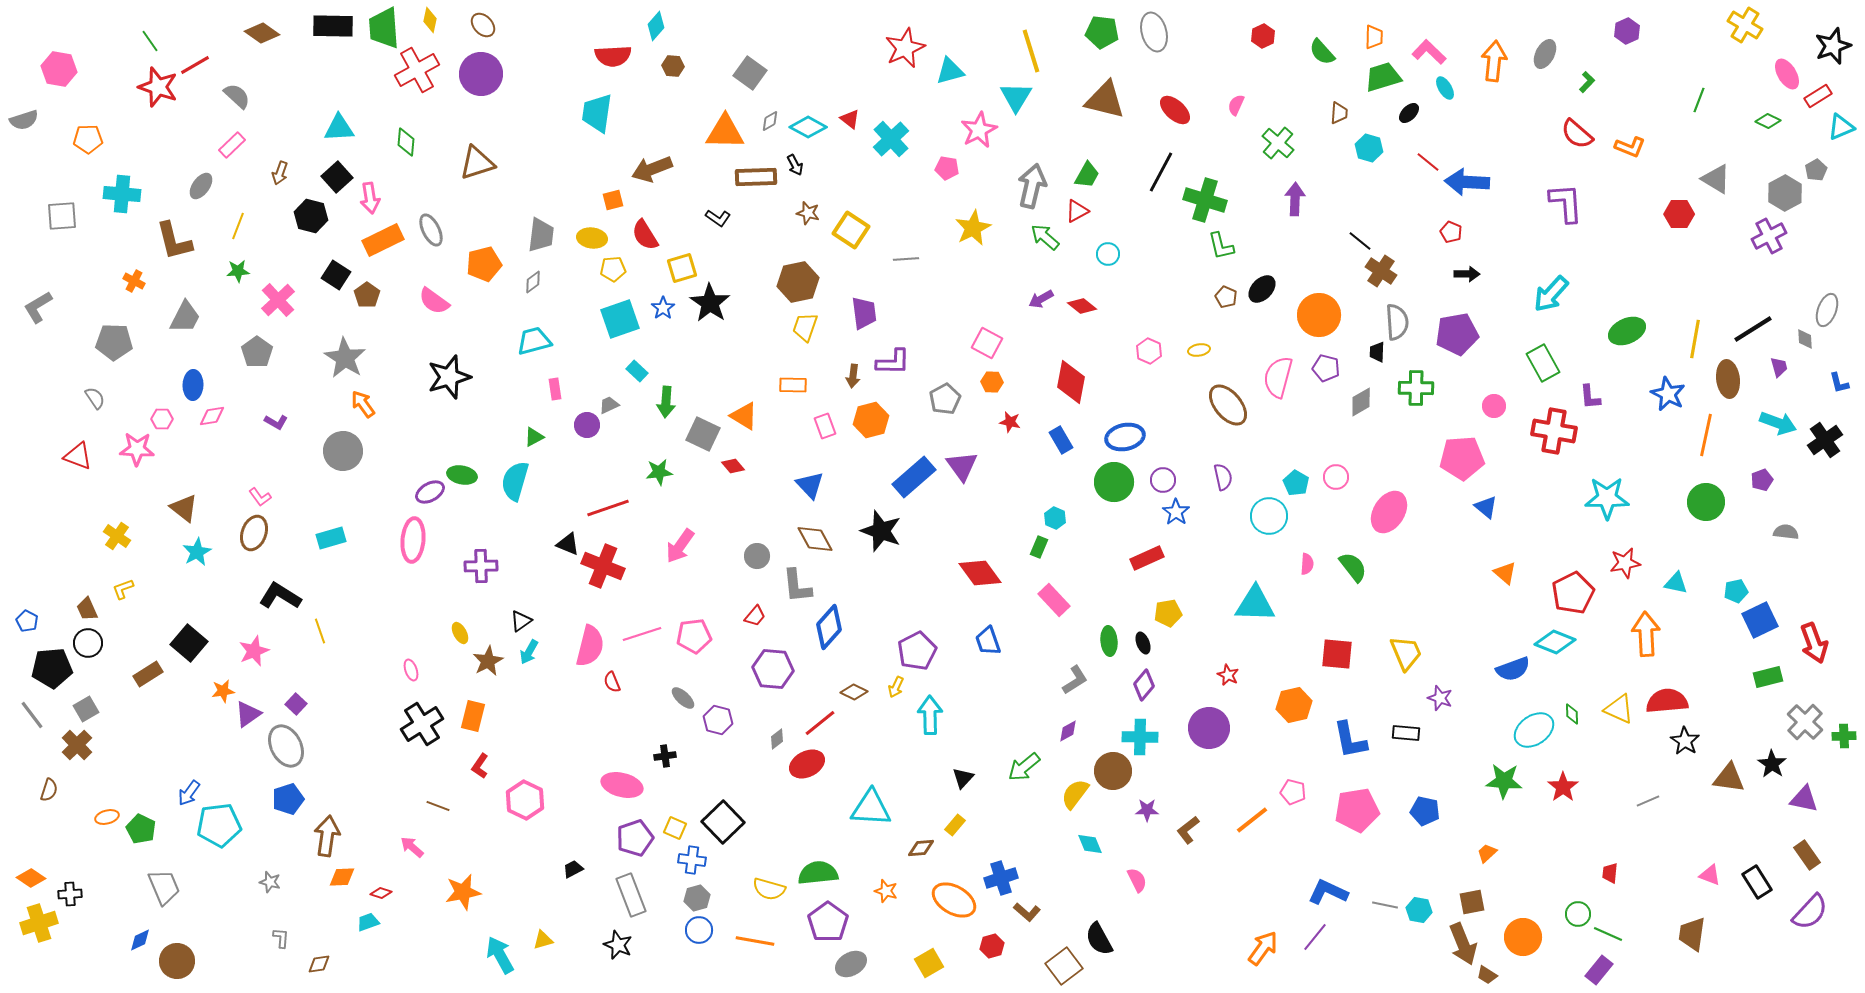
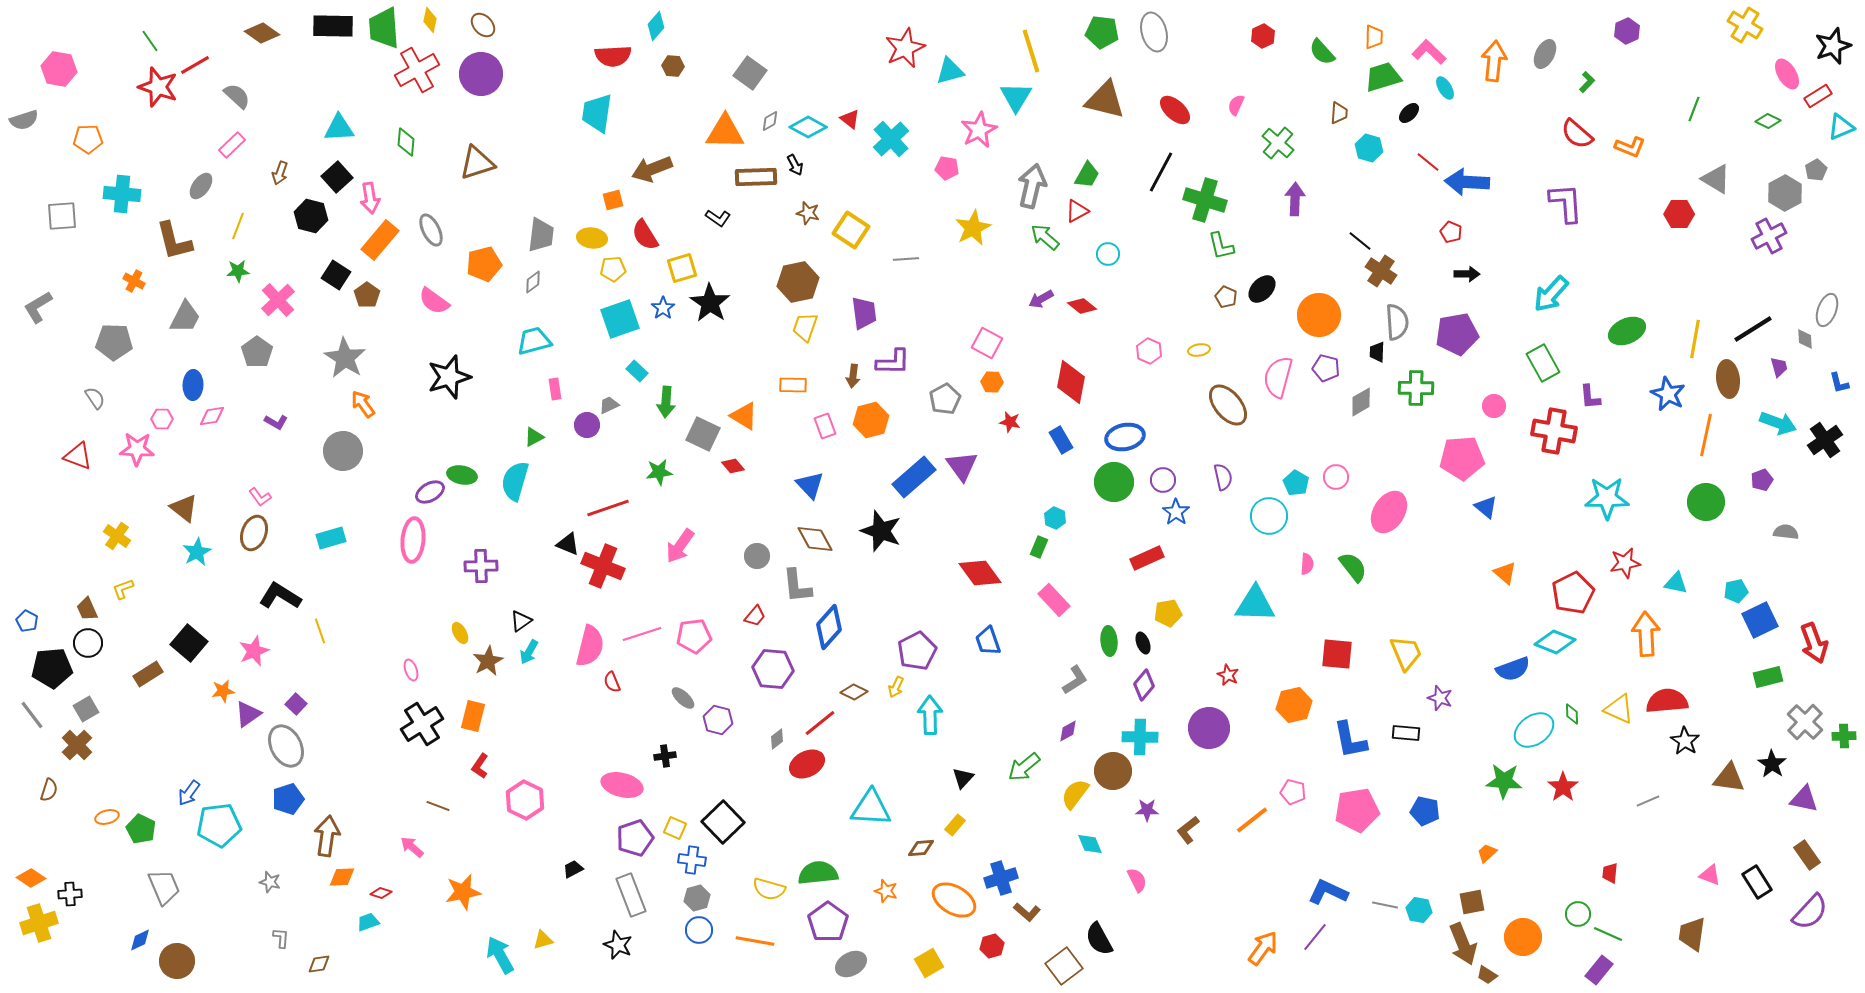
green line at (1699, 100): moved 5 px left, 9 px down
orange rectangle at (383, 240): moved 3 px left; rotated 24 degrees counterclockwise
